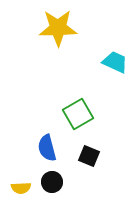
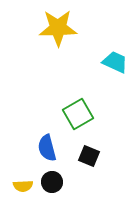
yellow semicircle: moved 2 px right, 2 px up
